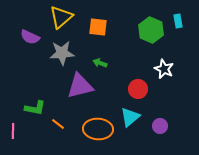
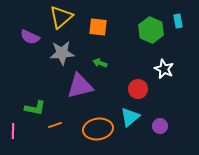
orange line: moved 3 px left, 1 px down; rotated 56 degrees counterclockwise
orange ellipse: rotated 12 degrees counterclockwise
